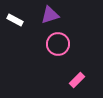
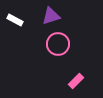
purple triangle: moved 1 px right, 1 px down
pink rectangle: moved 1 px left, 1 px down
